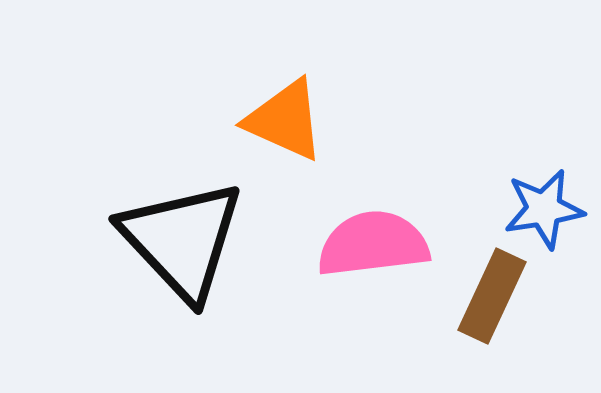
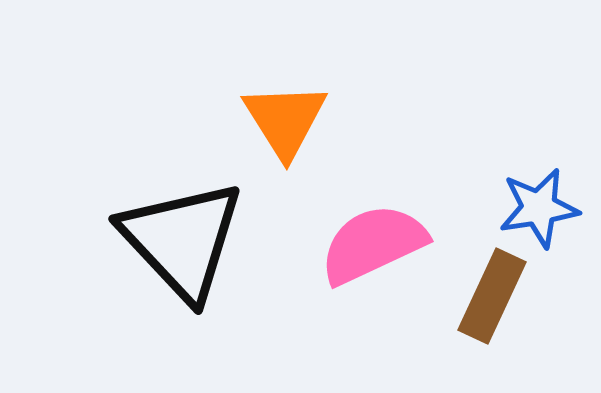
orange triangle: rotated 34 degrees clockwise
blue star: moved 5 px left, 1 px up
pink semicircle: rotated 18 degrees counterclockwise
